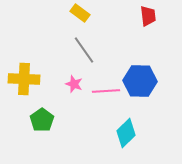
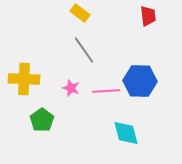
pink star: moved 3 px left, 4 px down
cyan diamond: rotated 60 degrees counterclockwise
